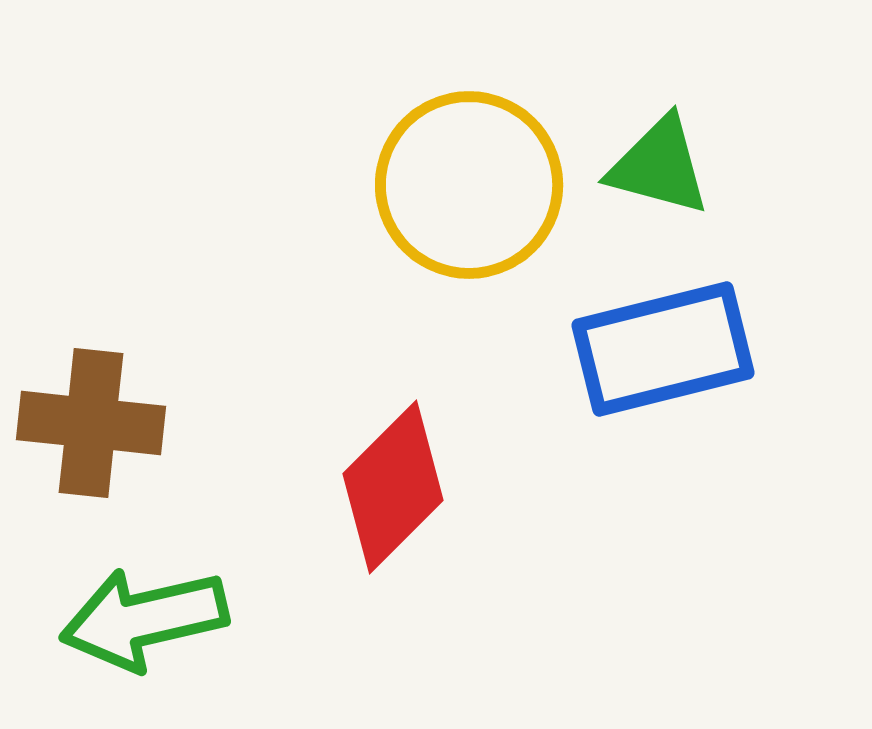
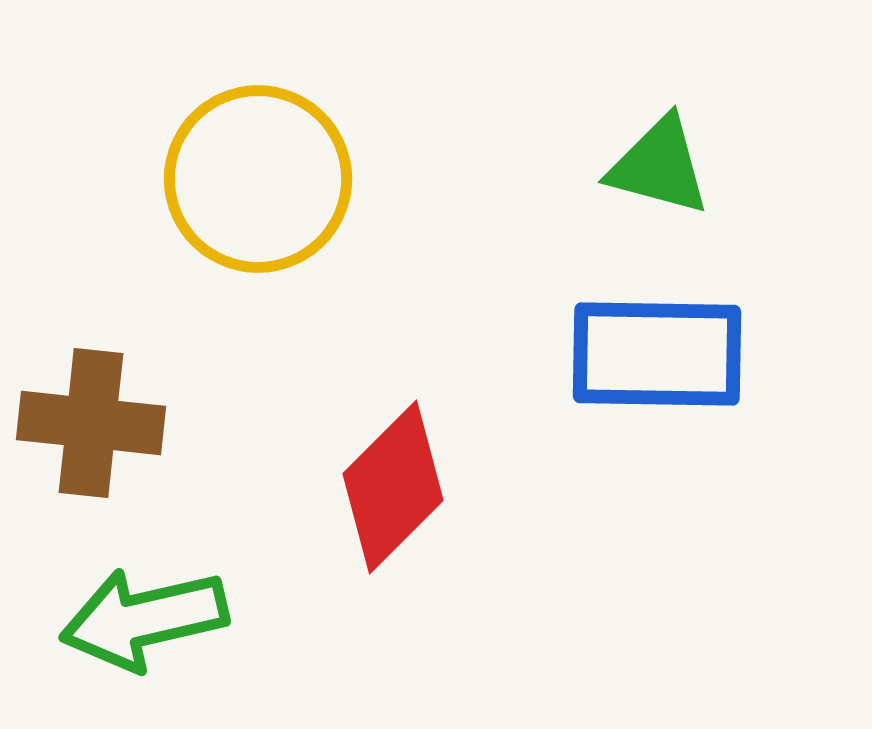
yellow circle: moved 211 px left, 6 px up
blue rectangle: moved 6 px left, 5 px down; rotated 15 degrees clockwise
